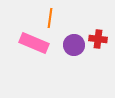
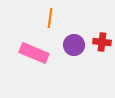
red cross: moved 4 px right, 3 px down
pink rectangle: moved 10 px down
